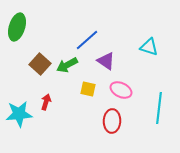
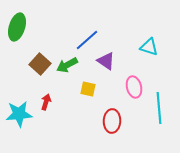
pink ellipse: moved 13 px right, 3 px up; rotated 50 degrees clockwise
cyan line: rotated 12 degrees counterclockwise
